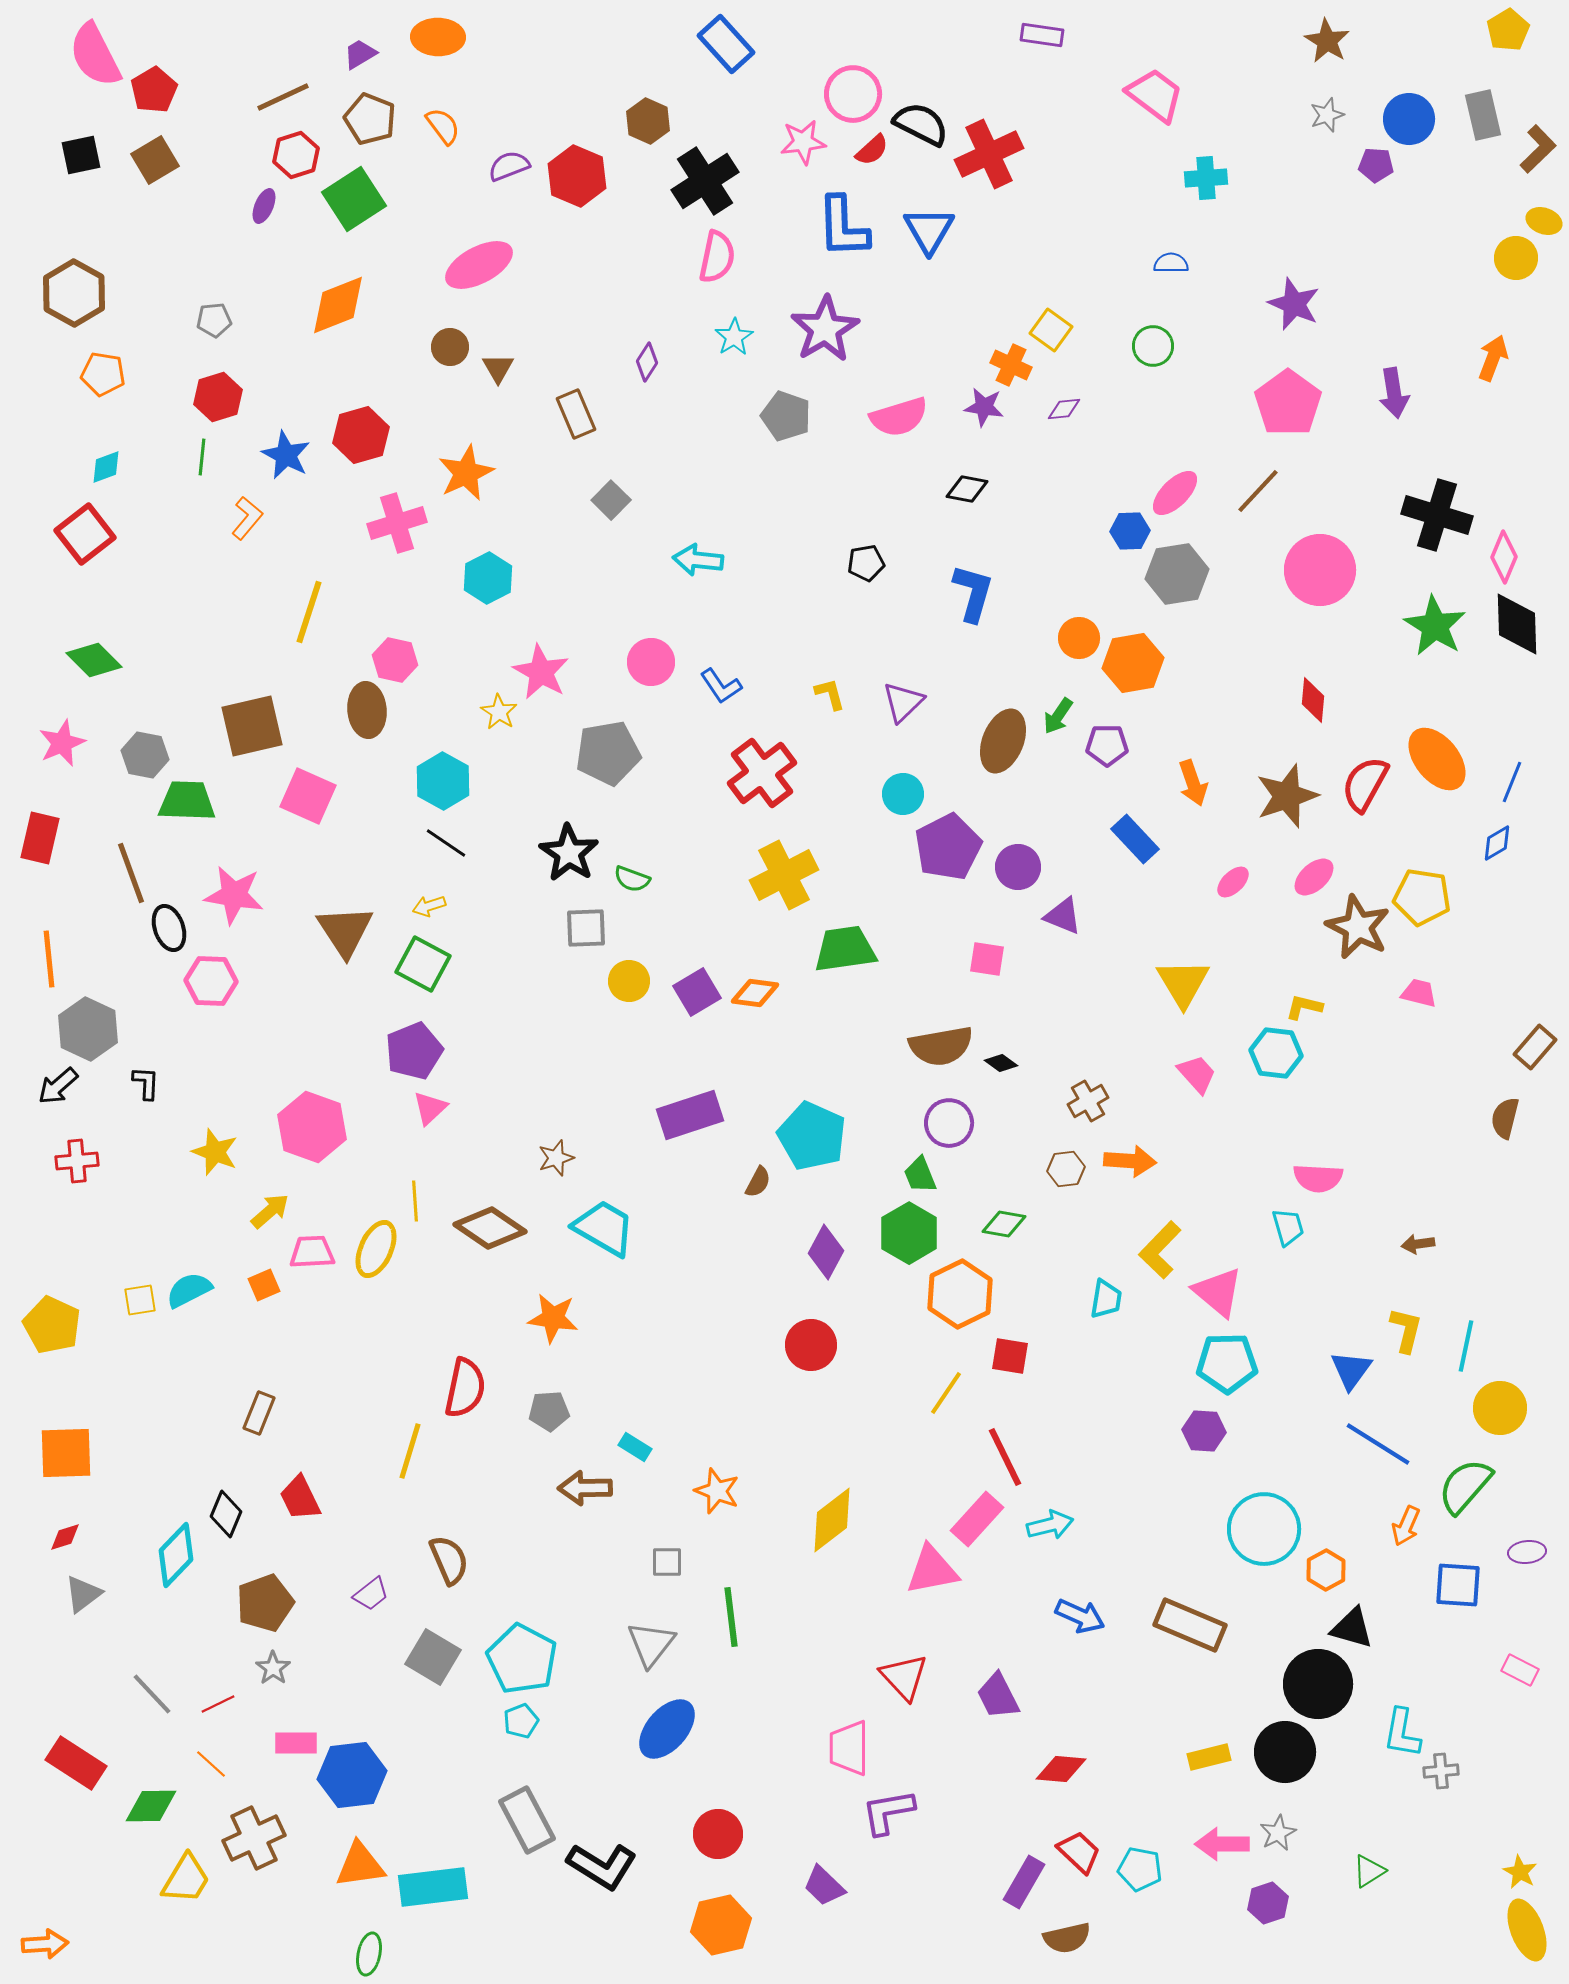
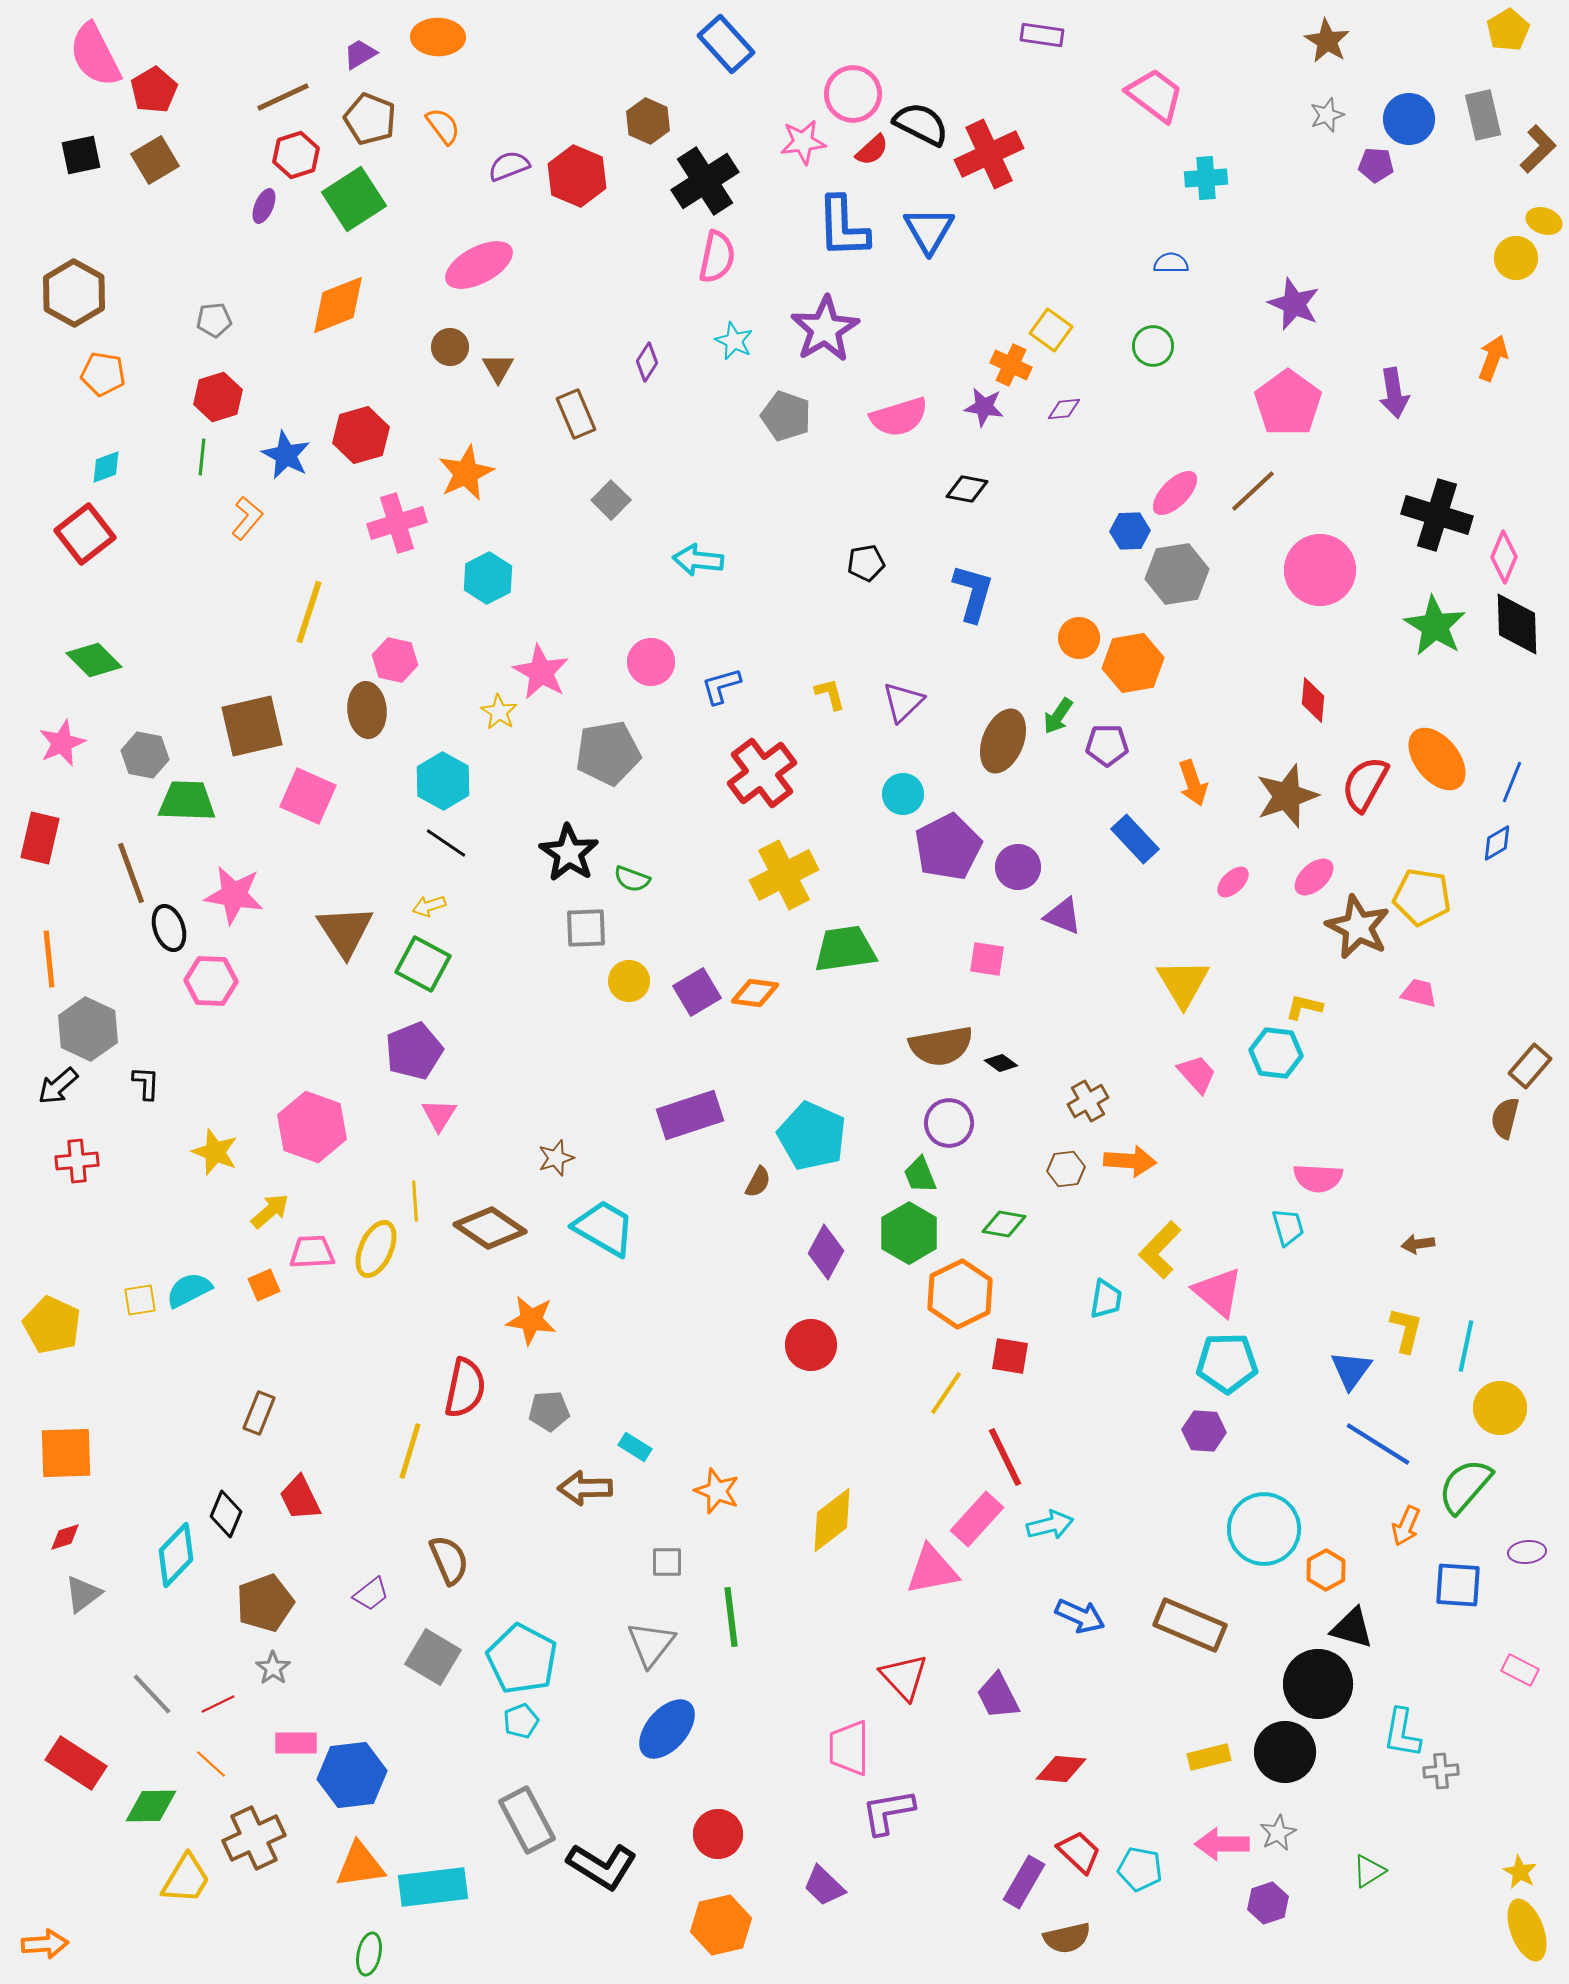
cyan star at (734, 337): moved 4 px down; rotated 15 degrees counterclockwise
brown line at (1258, 491): moved 5 px left; rotated 4 degrees clockwise
blue L-shape at (721, 686): rotated 108 degrees clockwise
brown rectangle at (1535, 1047): moved 5 px left, 19 px down
pink triangle at (430, 1108): moved 9 px right, 7 px down; rotated 15 degrees counterclockwise
orange star at (553, 1318): moved 22 px left, 2 px down
